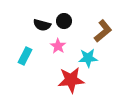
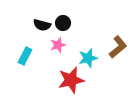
black circle: moved 1 px left, 2 px down
brown L-shape: moved 15 px right, 16 px down
pink star: moved 1 px up; rotated 21 degrees clockwise
cyan star: rotated 12 degrees counterclockwise
red star: rotated 8 degrees counterclockwise
